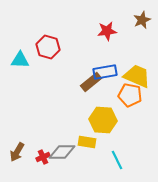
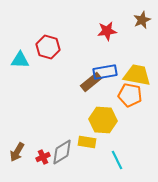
yellow trapezoid: moved 1 px up; rotated 12 degrees counterclockwise
gray diamond: rotated 32 degrees counterclockwise
